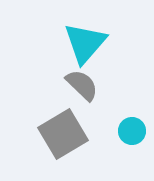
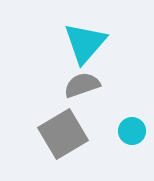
gray semicircle: rotated 63 degrees counterclockwise
